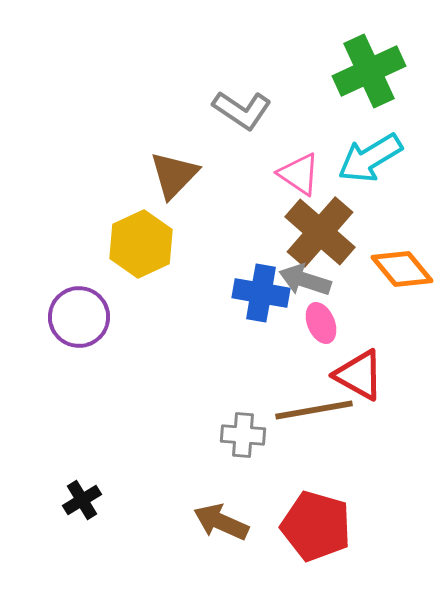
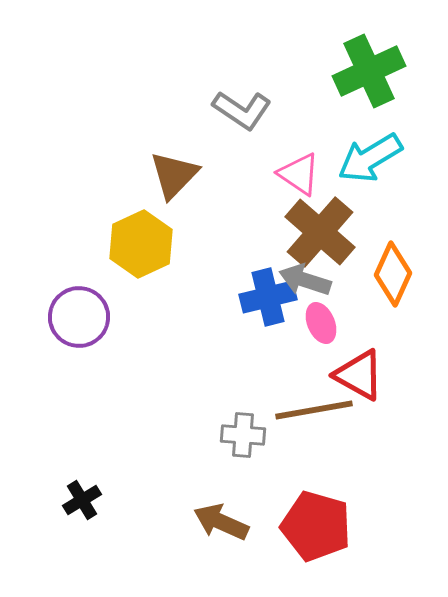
orange diamond: moved 9 px left, 5 px down; rotated 64 degrees clockwise
blue cross: moved 7 px right, 4 px down; rotated 24 degrees counterclockwise
